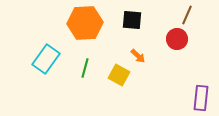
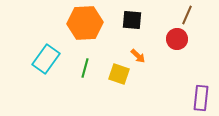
yellow square: moved 1 px up; rotated 10 degrees counterclockwise
